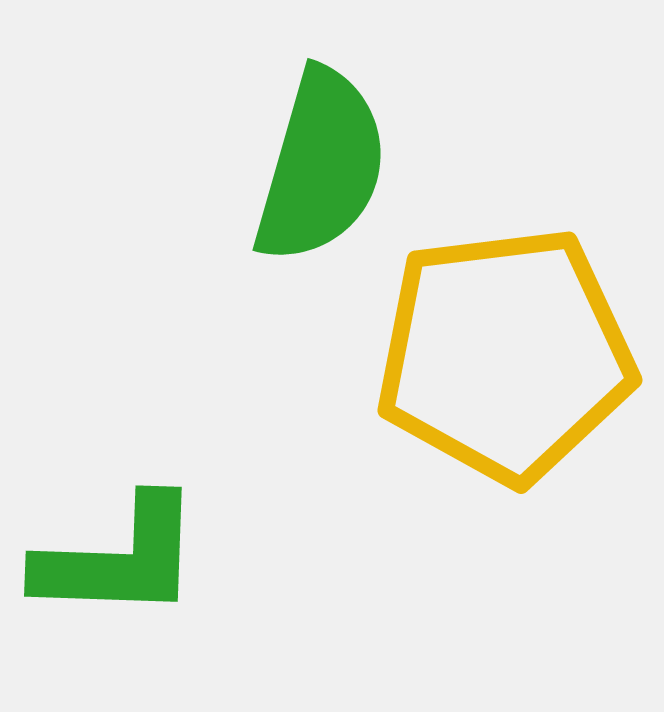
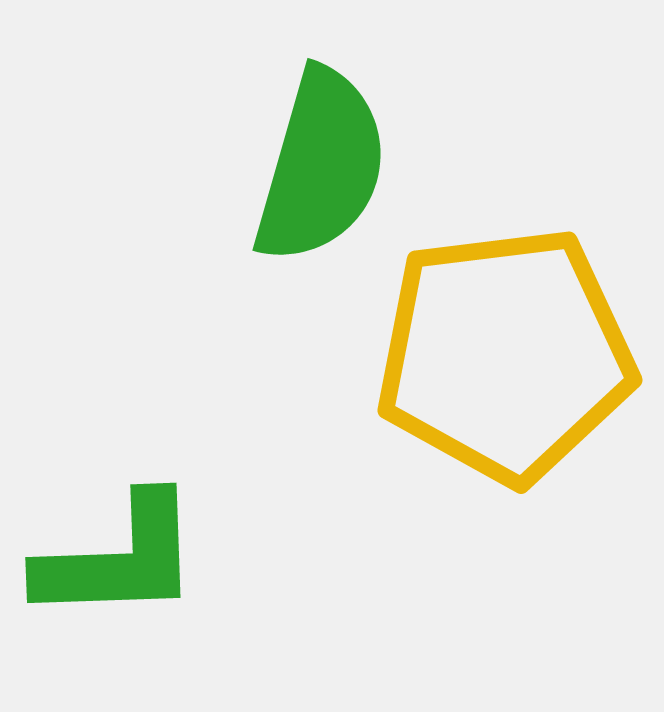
green L-shape: rotated 4 degrees counterclockwise
